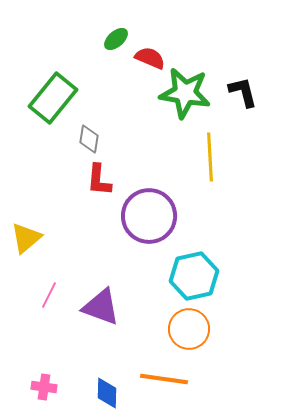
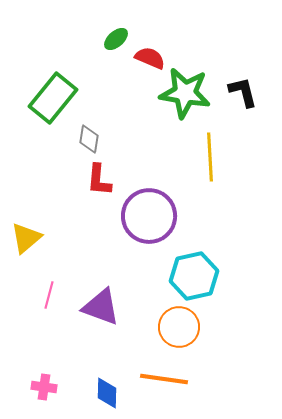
pink line: rotated 12 degrees counterclockwise
orange circle: moved 10 px left, 2 px up
